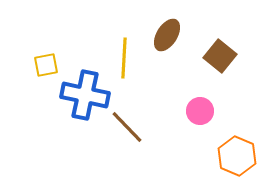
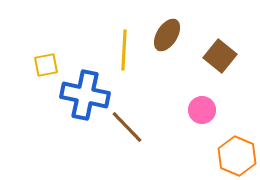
yellow line: moved 8 px up
pink circle: moved 2 px right, 1 px up
